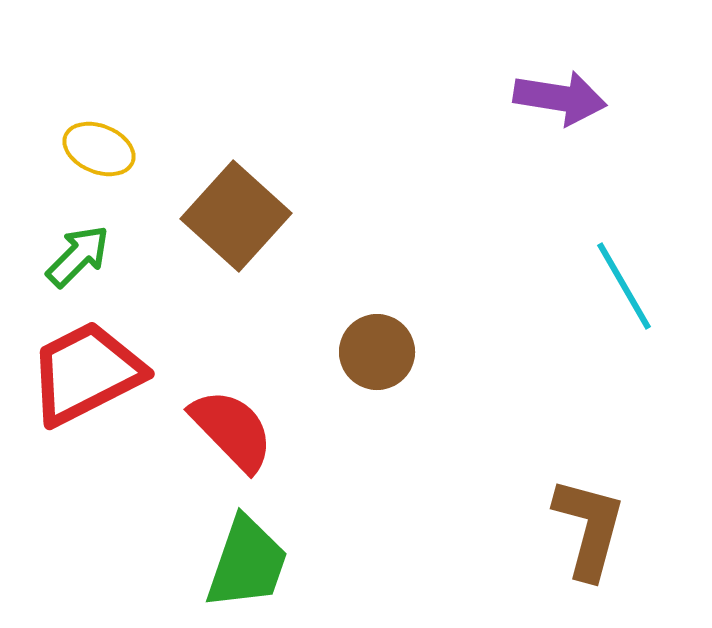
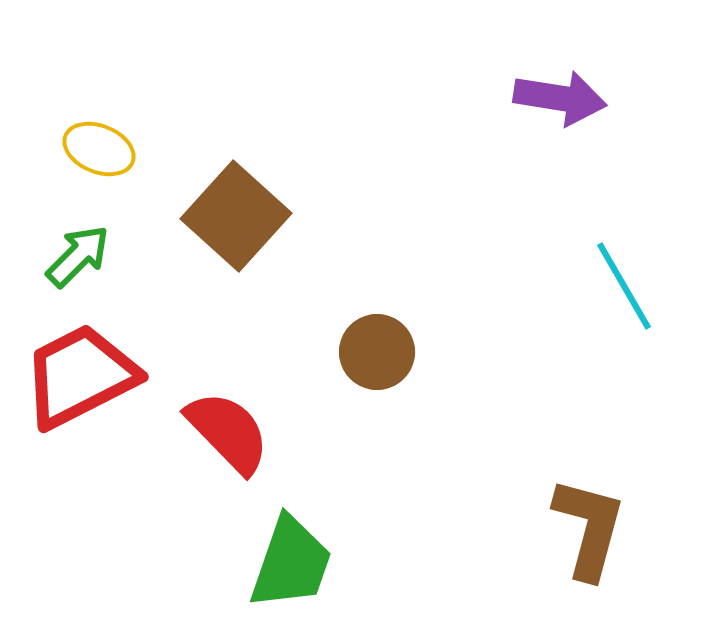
red trapezoid: moved 6 px left, 3 px down
red semicircle: moved 4 px left, 2 px down
green trapezoid: moved 44 px right
